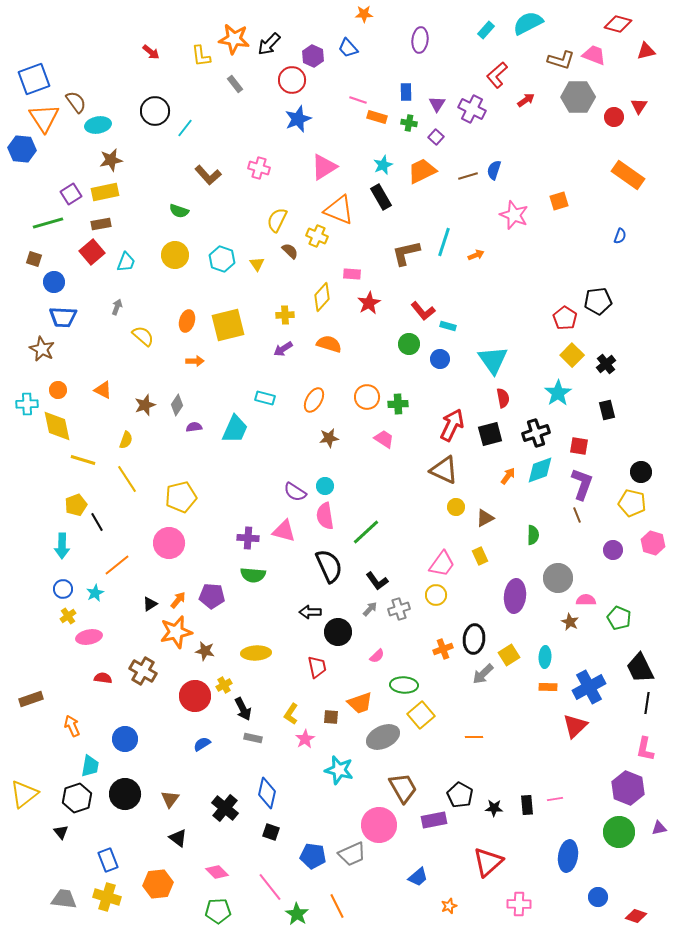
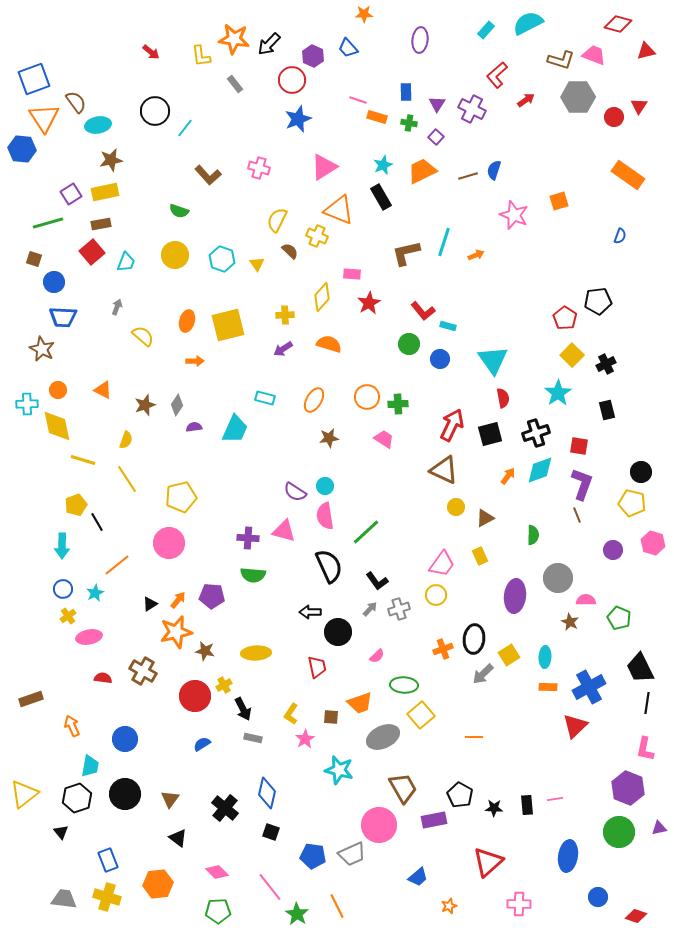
black cross at (606, 364): rotated 12 degrees clockwise
